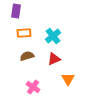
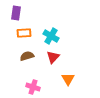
purple rectangle: moved 2 px down
cyan cross: moved 2 px left; rotated 21 degrees counterclockwise
red triangle: moved 1 px left, 2 px up; rotated 24 degrees counterclockwise
pink cross: rotated 16 degrees counterclockwise
